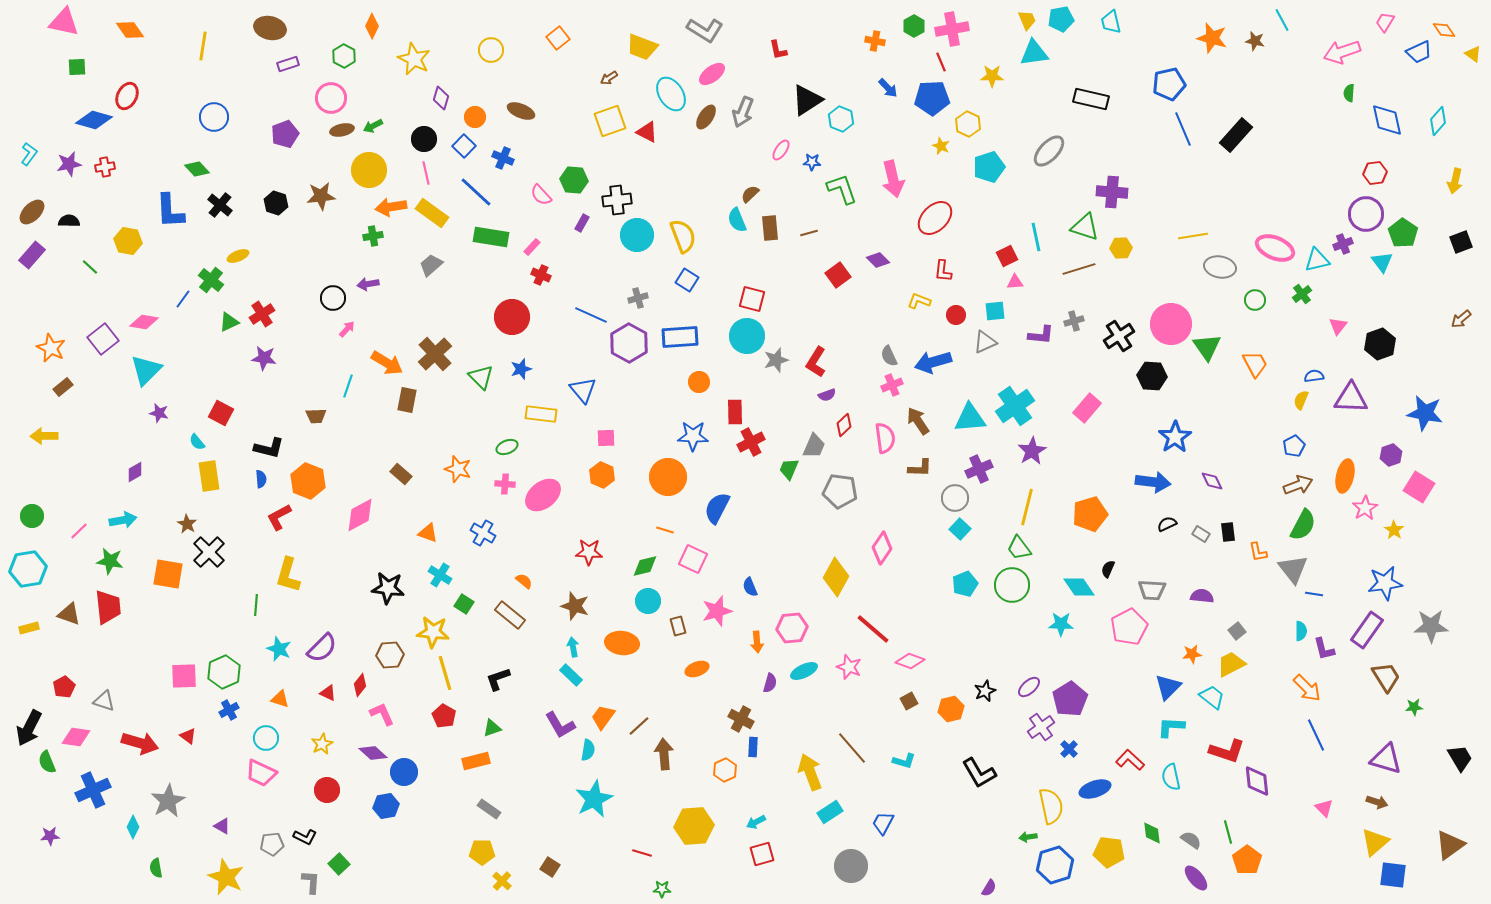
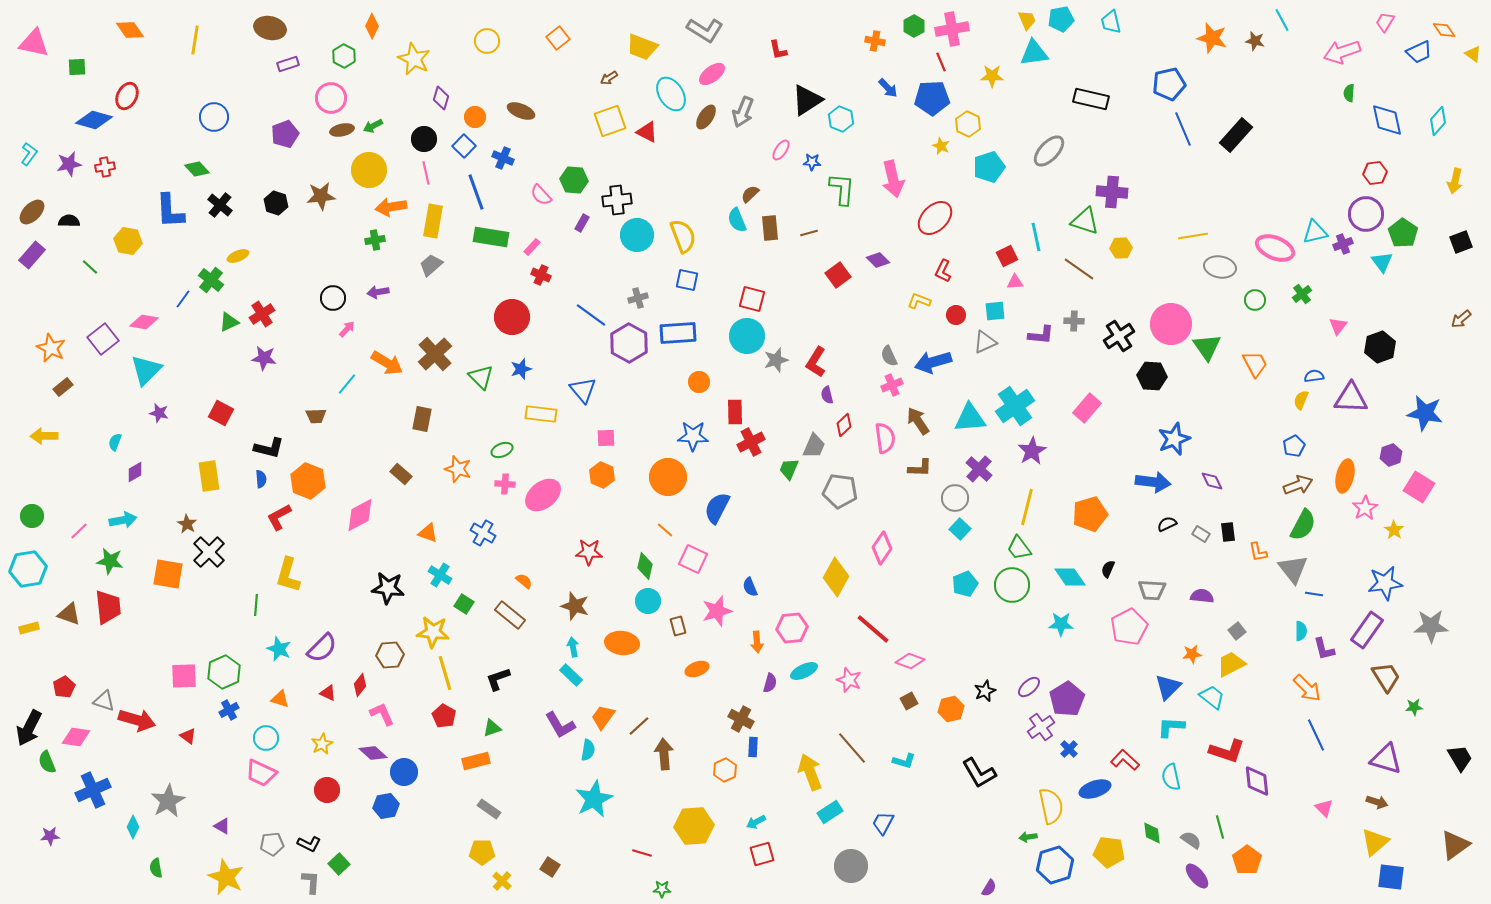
pink triangle at (64, 22): moved 30 px left, 21 px down
yellow line at (203, 46): moved 8 px left, 6 px up
yellow circle at (491, 50): moved 4 px left, 9 px up
green L-shape at (842, 189): rotated 24 degrees clockwise
blue line at (476, 192): rotated 27 degrees clockwise
yellow rectangle at (432, 213): moved 1 px right, 8 px down; rotated 64 degrees clockwise
green triangle at (1085, 227): moved 6 px up
green cross at (373, 236): moved 2 px right, 4 px down
cyan triangle at (1317, 260): moved 2 px left, 28 px up
brown line at (1079, 269): rotated 52 degrees clockwise
red L-shape at (943, 271): rotated 20 degrees clockwise
blue square at (687, 280): rotated 20 degrees counterclockwise
purple arrow at (368, 284): moved 10 px right, 8 px down
blue line at (591, 315): rotated 12 degrees clockwise
gray cross at (1074, 321): rotated 18 degrees clockwise
blue rectangle at (680, 337): moved 2 px left, 4 px up
black hexagon at (1380, 344): moved 3 px down
cyan line at (348, 386): moved 1 px left, 2 px up; rotated 20 degrees clockwise
purple semicircle at (827, 395): rotated 96 degrees clockwise
brown rectangle at (407, 400): moved 15 px right, 19 px down
blue star at (1175, 437): moved 1 px left, 2 px down; rotated 12 degrees clockwise
cyan semicircle at (197, 442): moved 82 px left; rotated 60 degrees clockwise
green ellipse at (507, 447): moved 5 px left, 3 px down
purple cross at (979, 469): rotated 24 degrees counterclockwise
orange line at (665, 530): rotated 24 degrees clockwise
green diamond at (645, 566): rotated 64 degrees counterclockwise
cyan diamond at (1079, 587): moved 9 px left, 10 px up
pink star at (849, 667): moved 13 px down
purple pentagon at (1070, 699): moved 3 px left
red arrow at (140, 743): moved 3 px left, 23 px up
red L-shape at (1130, 760): moved 5 px left
green line at (1228, 832): moved 8 px left, 5 px up
black L-shape at (305, 837): moved 4 px right, 7 px down
brown triangle at (1450, 845): moved 5 px right
blue square at (1393, 875): moved 2 px left, 2 px down
purple ellipse at (1196, 878): moved 1 px right, 2 px up
